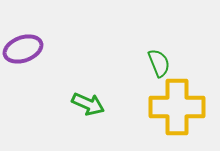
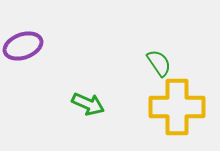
purple ellipse: moved 3 px up
green semicircle: rotated 12 degrees counterclockwise
